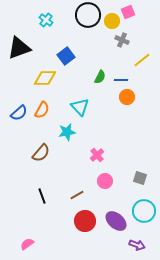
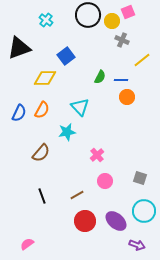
blue semicircle: rotated 24 degrees counterclockwise
